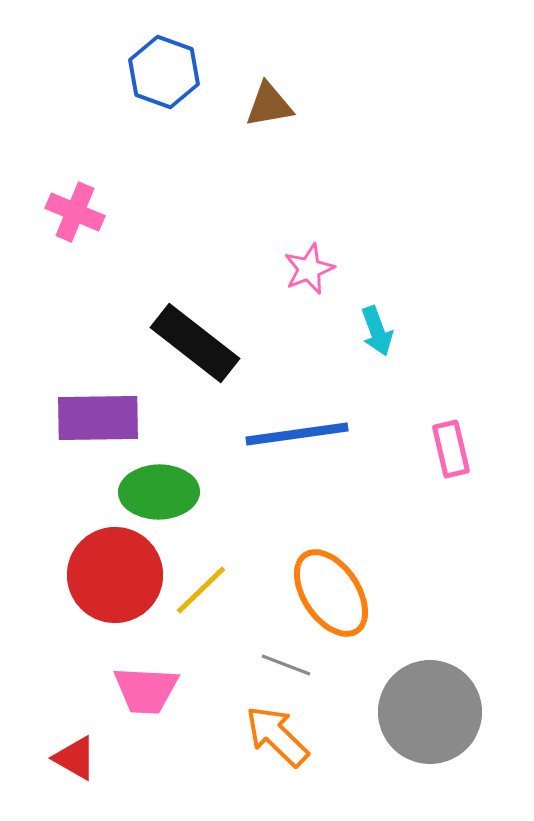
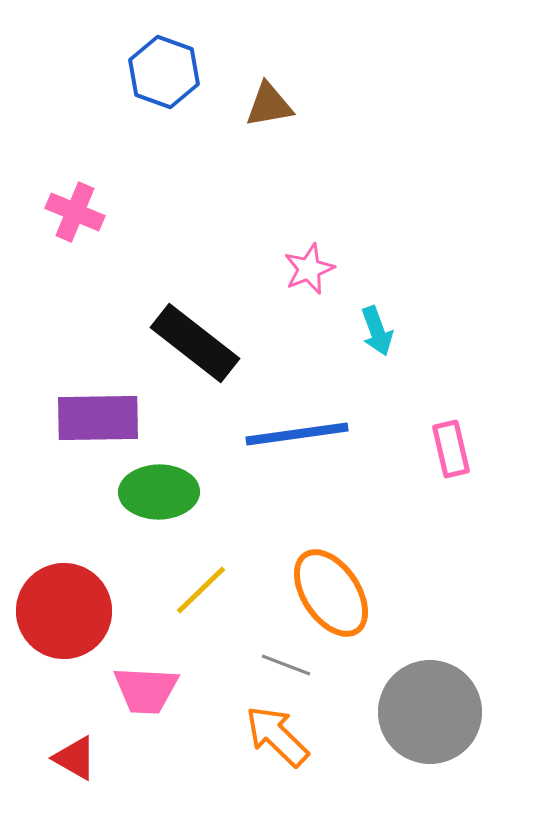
red circle: moved 51 px left, 36 px down
